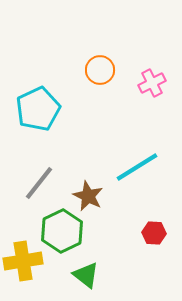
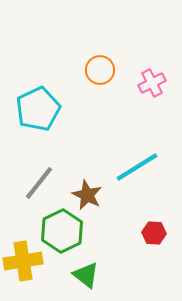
brown star: moved 1 px left, 1 px up
